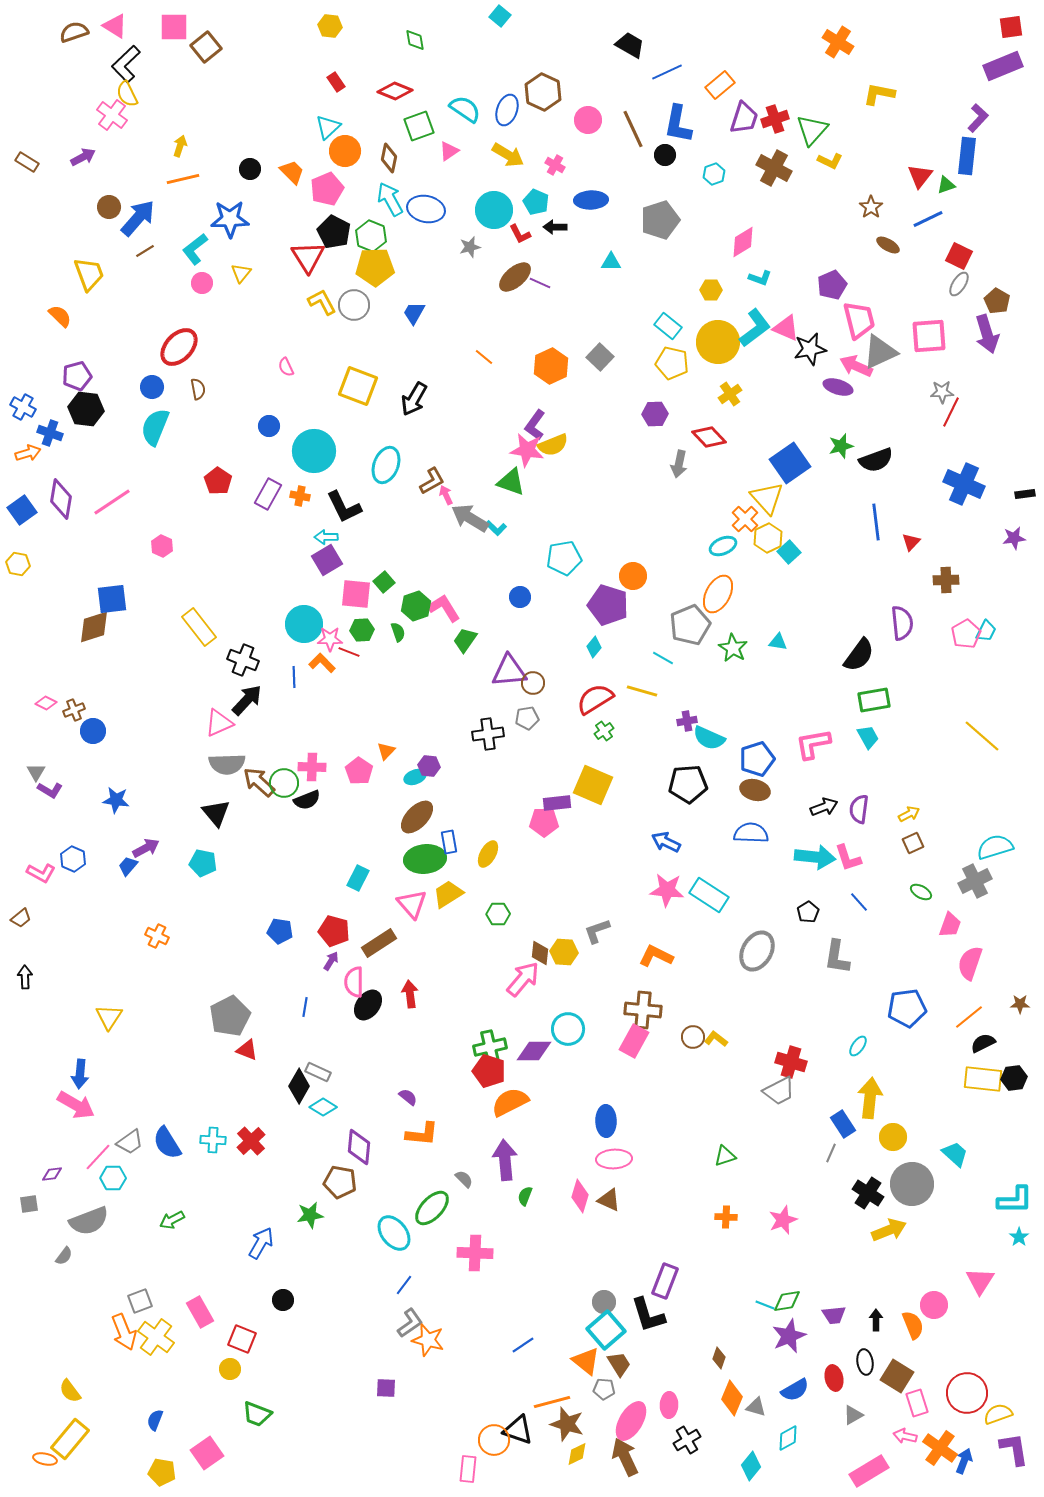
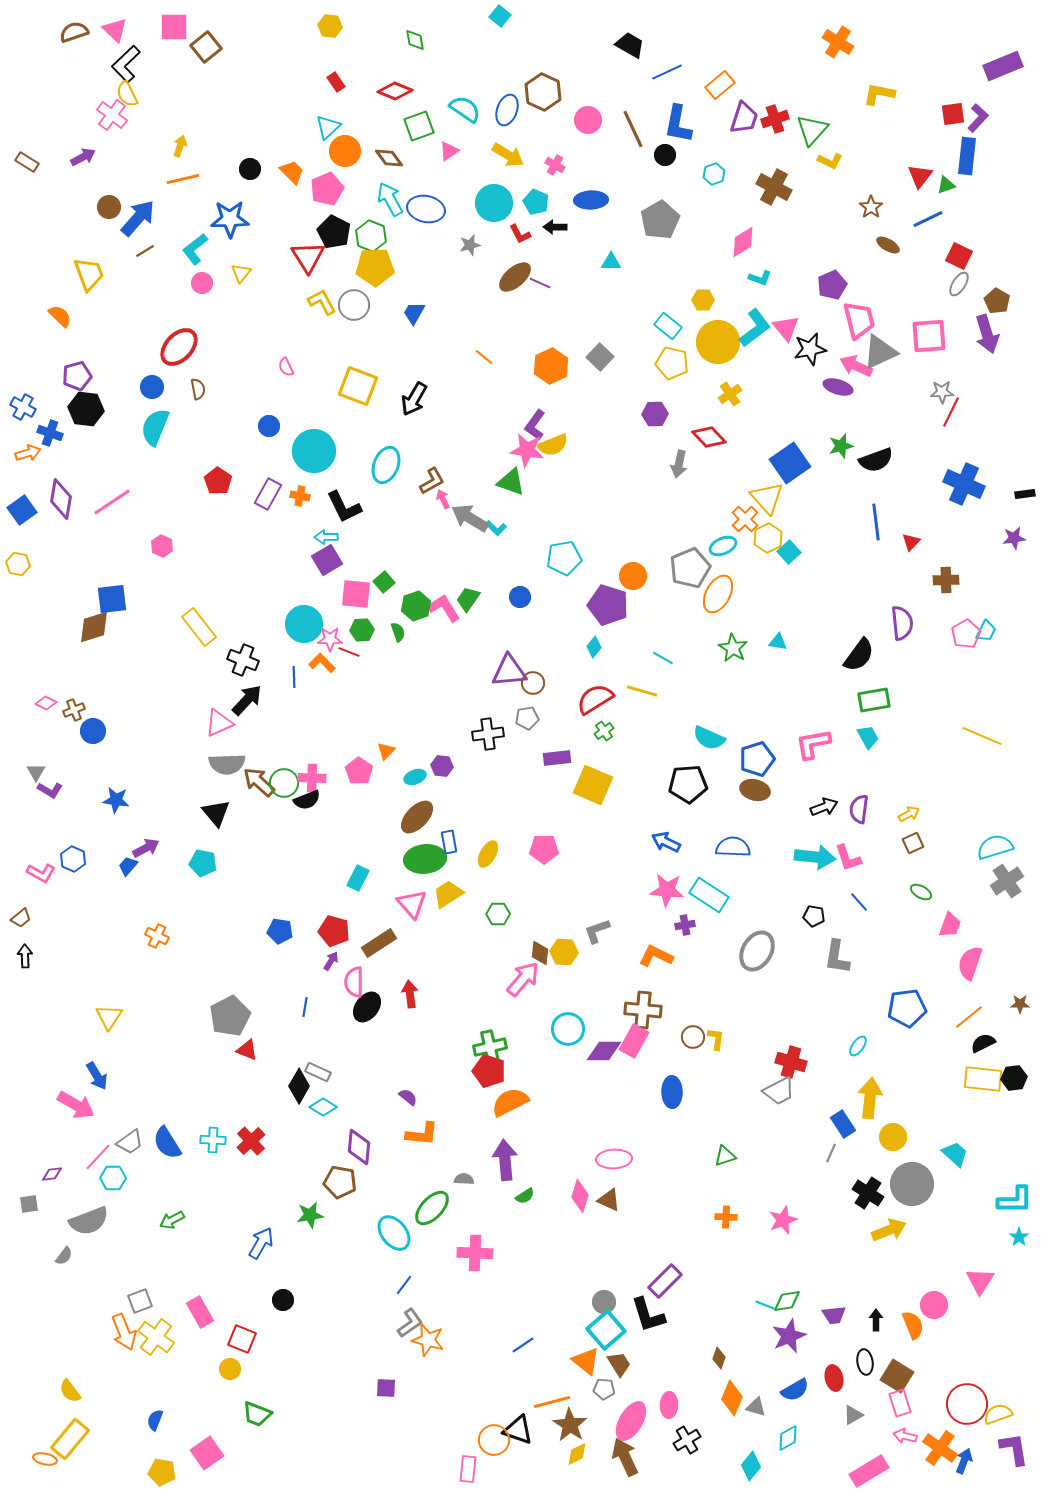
pink triangle at (115, 26): moved 4 px down; rotated 12 degrees clockwise
red square at (1011, 27): moved 58 px left, 87 px down
brown diamond at (389, 158): rotated 48 degrees counterclockwise
brown cross at (774, 168): moved 19 px down
cyan circle at (494, 210): moved 7 px up
gray pentagon at (660, 220): rotated 12 degrees counterclockwise
gray star at (470, 247): moved 2 px up
yellow hexagon at (711, 290): moved 8 px left, 10 px down
pink triangle at (786, 328): rotated 28 degrees clockwise
pink arrow at (446, 495): moved 3 px left, 4 px down
gray pentagon at (690, 625): moved 57 px up
green trapezoid at (465, 640): moved 3 px right, 41 px up
purple cross at (687, 721): moved 2 px left, 204 px down
yellow line at (982, 736): rotated 18 degrees counterclockwise
purple hexagon at (429, 766): moved 13 px right
pink cross at (312, 767): moved 11 px down
purple rectangle at (557, 803): moved 45 px up
pink pentagon at (544, 822): moved 27 px down
blue semicircle at (751, 833): moved 18 px left, 14 px down
gray cross at (975, 881): moved 32 px right; rotated 8 degrees counterclockwise
black pentagon at (808, 912): moved 6 px right, 4 px down; rotated 30 degrees counterclockwise
black arrow at (25, 977): moved 21 px up
black ellipse at (368, 1005): moved 1 px left, 2 px down
yellow L-shape at (716, 1039): rotated 60 degrees clockwise
purple diamond at (534, 1051): moved 70 px right
blue arrow at (80, 1074): moved 17 px right, 2 px down; rotated 36 degrees counterclockwise
blue ellipse at (606, 1121): moved 66 px right, 29 px up
gray semicircle at (464, 1179): rotated 42 degrees counterclockwise
green semicircle at (525, 1196): rotated 144 degrees counterclockwise
purple rectangle at (665, 1281): rotated 24 degrees clockwise
red circle at (967, 1393): moved 11 px down
pink rectangle at (917, 1403): moved 17 px left
brown star at (567, 1424): moved 3 px right, 1 px down; rotated 16 degrees clockwise
